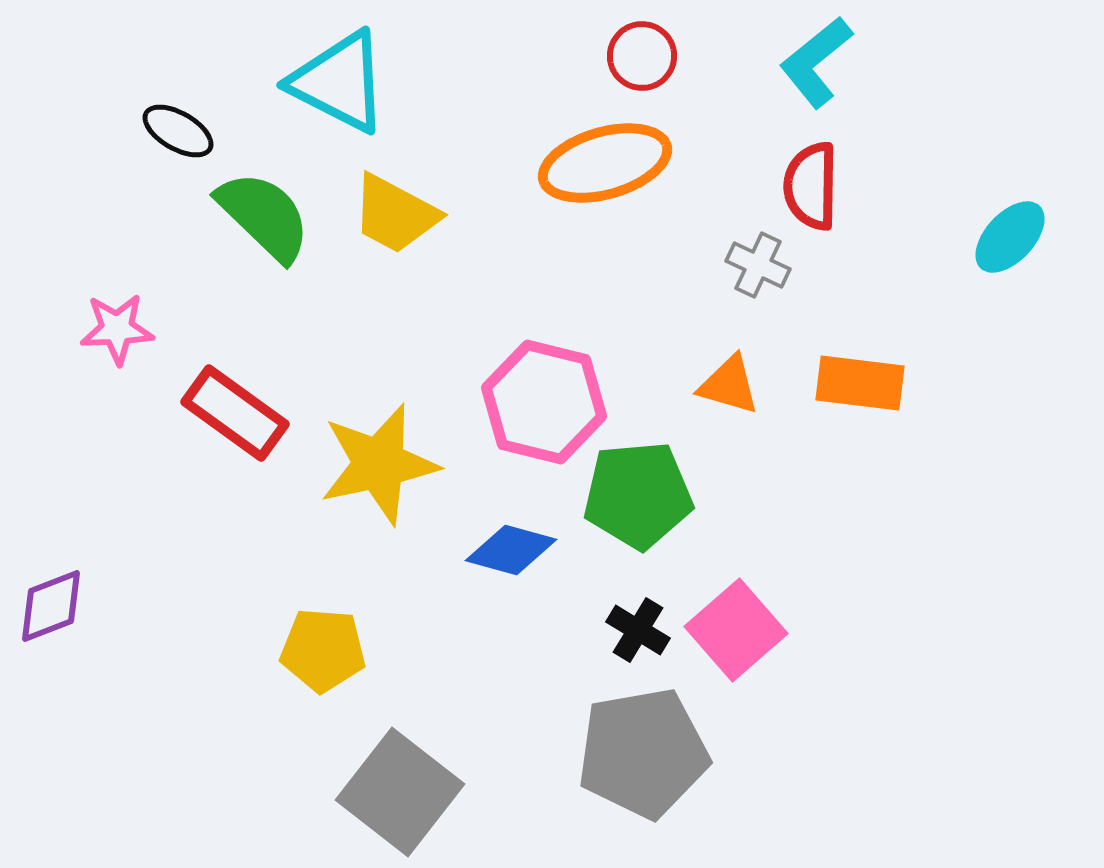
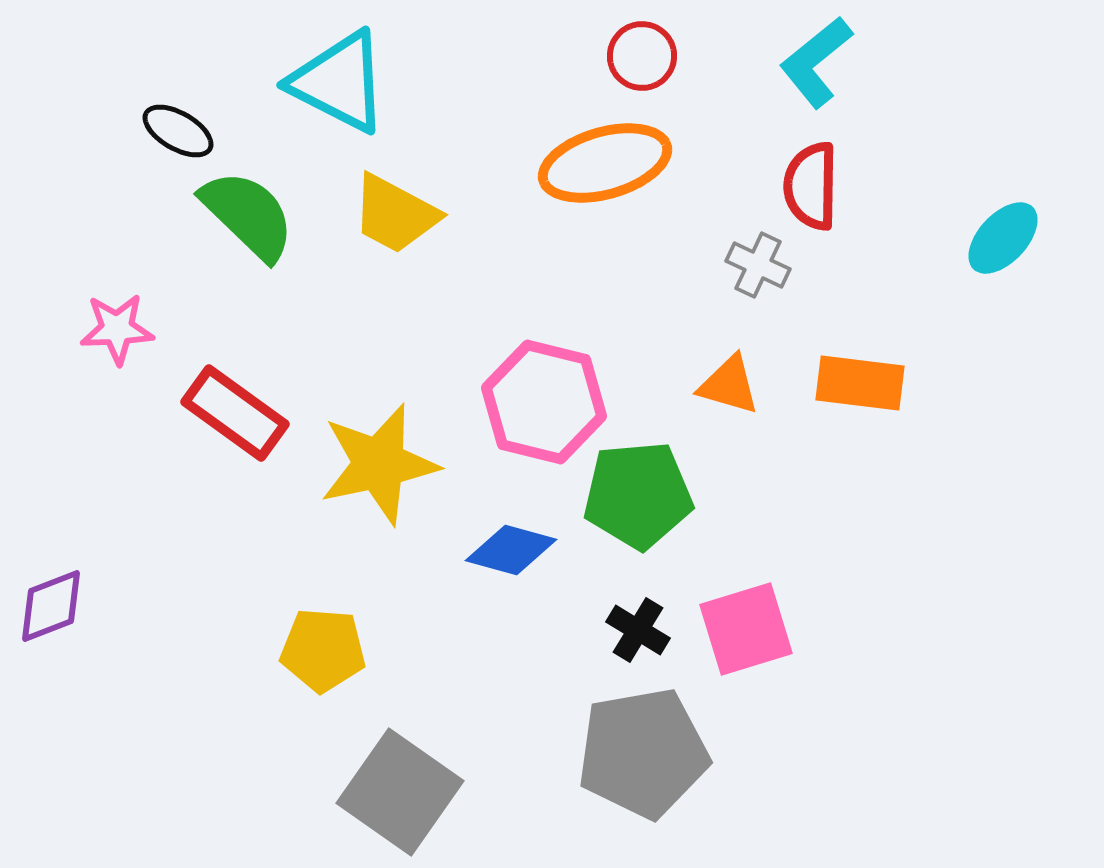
green semicircle: moved 16 px left, 1 px up
cyan ellipse: moved 7 px left, 1 px down
pink square: moved 10 px right, 1 px up; rotated 24 degrees clockwise
gray square: rotated 3 degrees counterclockwise
